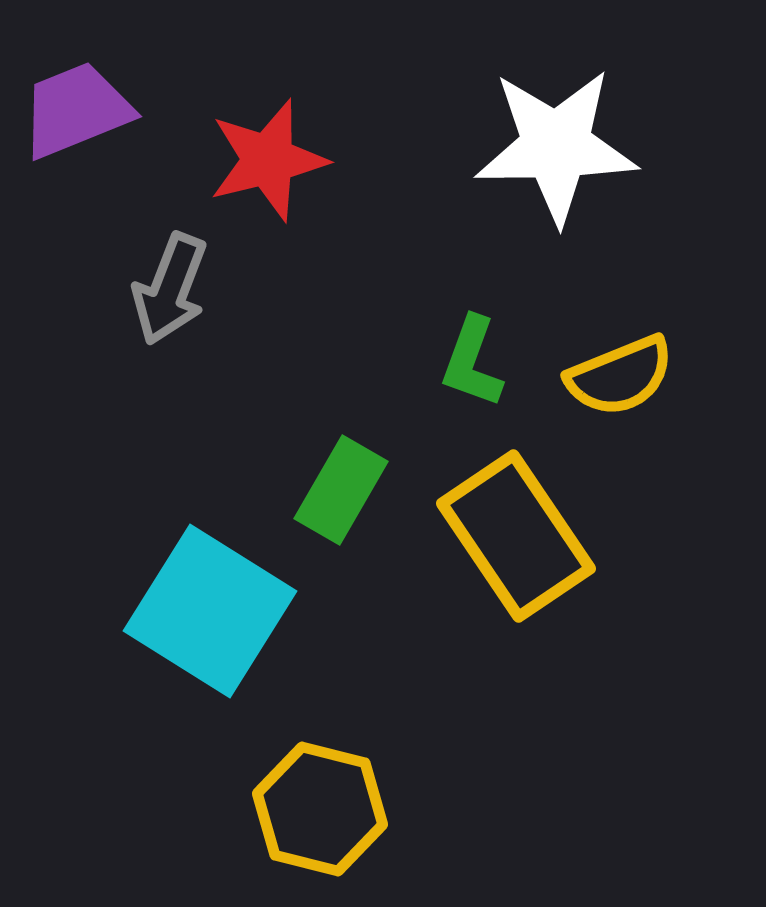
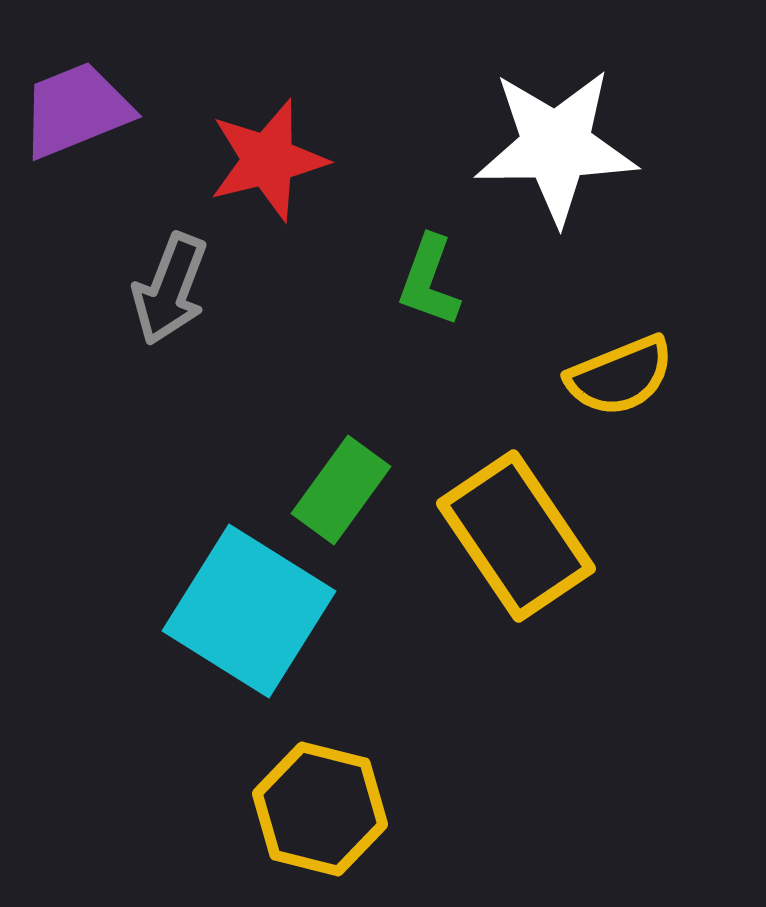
green L-shape: moved 43 px left, 81 px up
green rectangle: rotated 6 degrees clockwise
cyan square: moved 39 px right
